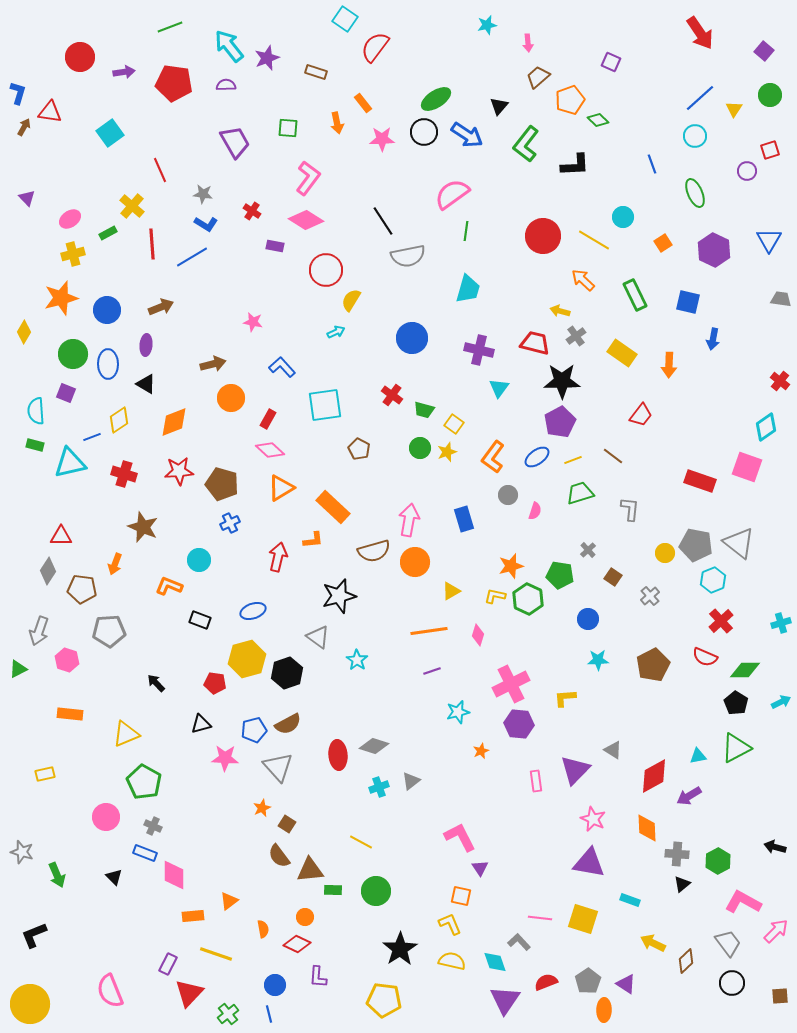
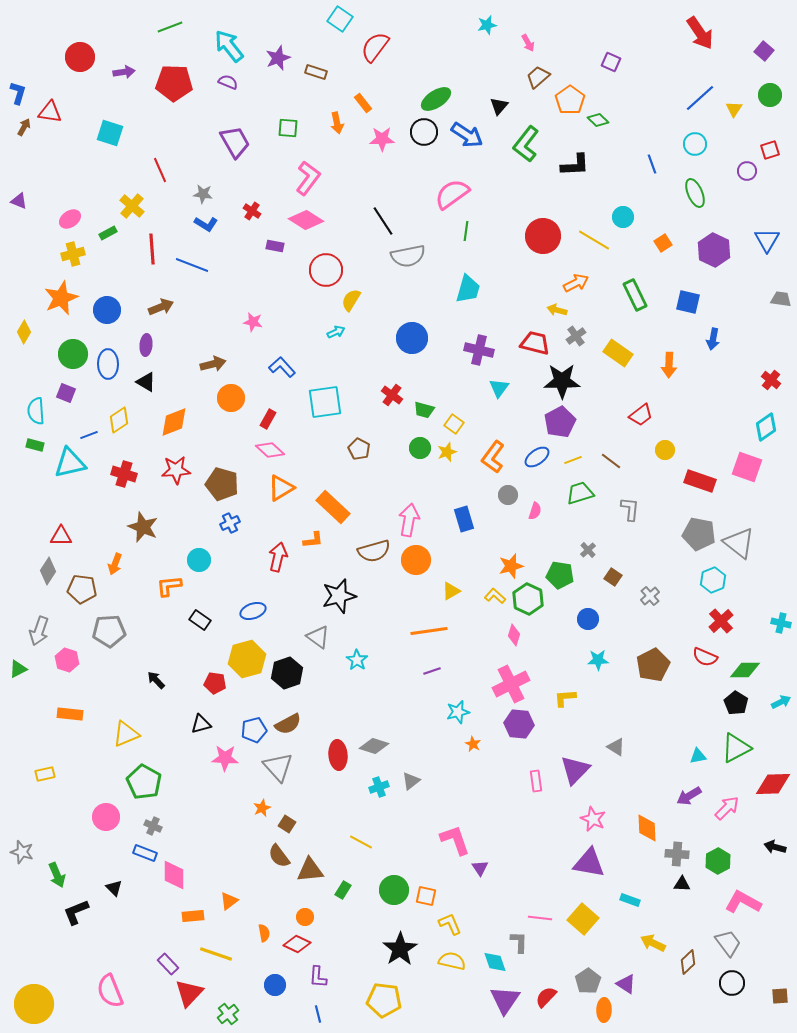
cyan square at (345, 19): moved 5 px left
pink arrow at (528, 43): rotated 24 degrees counterclockwise
purple star at (267, 58): moved 11 px right
red pentagon at (174, 83): rotated 6 degrees counterclockwise
purple semicircle at (226, 85): moved 2 px right, 3 px up; rotated 24 degrees clockwise
orange pentagon at (570, 100): rotated 16 degrees counterclockwise
cyan square at (110, 133): rotated 36 degrees counterclockwise
cyan circle at (695, 136): moved 8 px down
purple triangle at (27, 198): moved 8 px left, 3 px down; rotated 24 degrees counterclockwise
blue triangle at (769, 240): moved 2 px left
red line at (152, 244): moved 5 px down
blue line at (192, 257): moved 8 px down; rotated 52 degrees clockwise
orange arrow at (583, 280): moved 7 px left, 3 px down; rotated 110 degrees clockwise
orange star at (61, 298): rotated 8 degrees counterclockwise
yellow arrow at (560, 311): moved 3 px left, 1 px up
yellow rectangle at (622, 353): moved 4 px left
red cross at (780, 381): moved 9 px left, 1 px up
black triangle at (146, 384): moved 2 px up
cyan square at (325, 405): moved 3 px up
red trapezoid at (641, 415): rotated 15 degrees clockwise
blue line at (92, 437): moved 3 px left, 2 px up
brown line at (613, 456): moved 2 px left, 5 px down
red star at (179, 471): moved 3 px left, 1 px up
gray pentagon at (696, 545): moved 3 px right, 11 px up
yellow circle at (665, 553): moved 103 px up
orange circle at (415, 562): moved 1 px right, 2 px up
orange L-shape at (169, 586): rotated 28 degrees counterclockwise
yellow L-shape at (495, 596): rotated 30 degrees clockwise
black rectangle at (200, 620): rotated 15 degrees clockwise
cyan cross at (781, 623): rotated 30 degrees clockwise
pink diamond at (478, 635): moved 36 px right
black arrow at (156, 683): moved 3 px up
gray triangle at (613, 750): moved 3 px right, 3 px up
orange star at (481, 751): moved 8 px left, 7 px up; rotated 21 degrees counterclockwise
red diamond at (654, 776): moved 119 px right, 8 px down; rotated 27 degrees clockwise
pink L-shape at (460, 837): moved 5 px left, 3 px down; rotated 8 degrees clockwise
black triangle at (114, 877): moved 11 px down
black triangle at (682, 884): rotated 42 degrees clockwise
green rectangle at (333, 890): moved 10 px right; rotated 60 degrees counterclockwise
green circle at (376, 891): moved 18 px right, 1 px up
orange square at (461, 896): moved 35 px left
yellow square at (583, 919): rotated 24 degrees clockwise
orange semicircle at (263, 929): moved 1 px right, 4 px down
pink arrow at (776, 931): moved 49 px left, 123 px up
black L-shape at (34, 935): moved 42 px right, 23 px up
gray L-shape at (519, 942): rotated 45 degrees clockwise
brown diamond at (686, 961): moved 2 px right, 1 px down
purple rectangle at (168, 964): rotated 70 degrees counterclockwise
red semicircle at (546, 982): moved 15 px down; rotated 25 degrees counterclockwise
yellow circle at (30, 1004): moved 4 px right
blue line at (269, 1014): moved 49 px right
